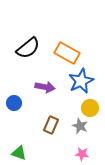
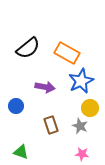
blue circle: moved 2 px right, 3 px down
brown rectangle: rotated 42 degrees counterclockwise
green triangle: moved 2 px right, 1 px up
